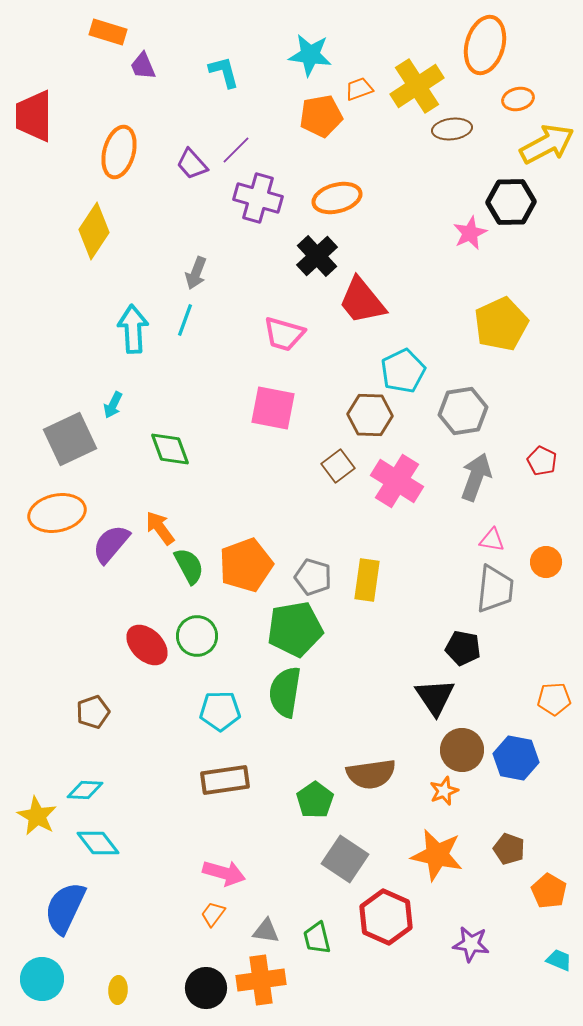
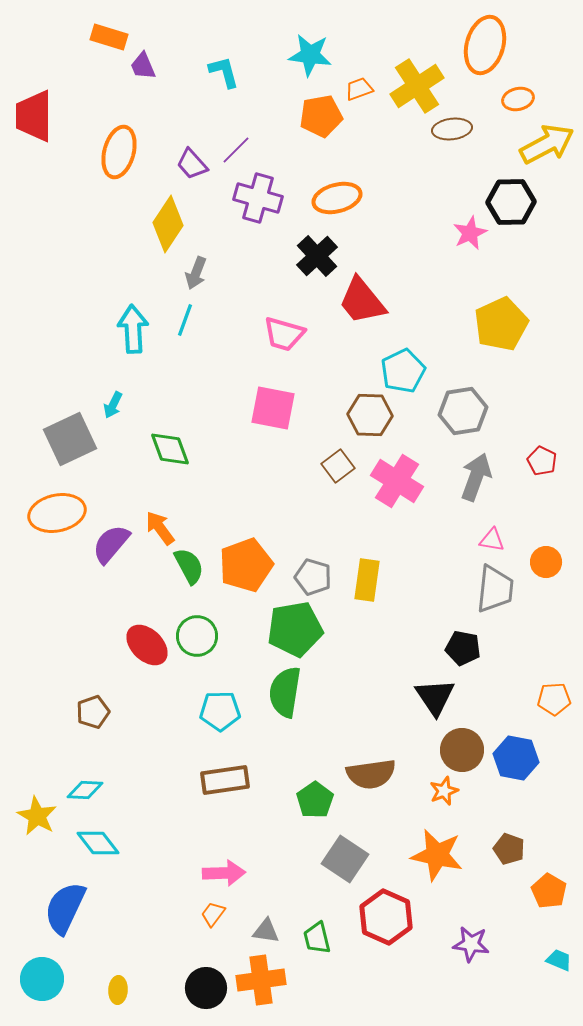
orange rectangle at (108, 32): moved 1 px right, 5 px down
yellow diamond at (94, 231): moved 74 px right, 7 px up
pink arrow at (224, 873): rotated 18 degrees counterclockwise
